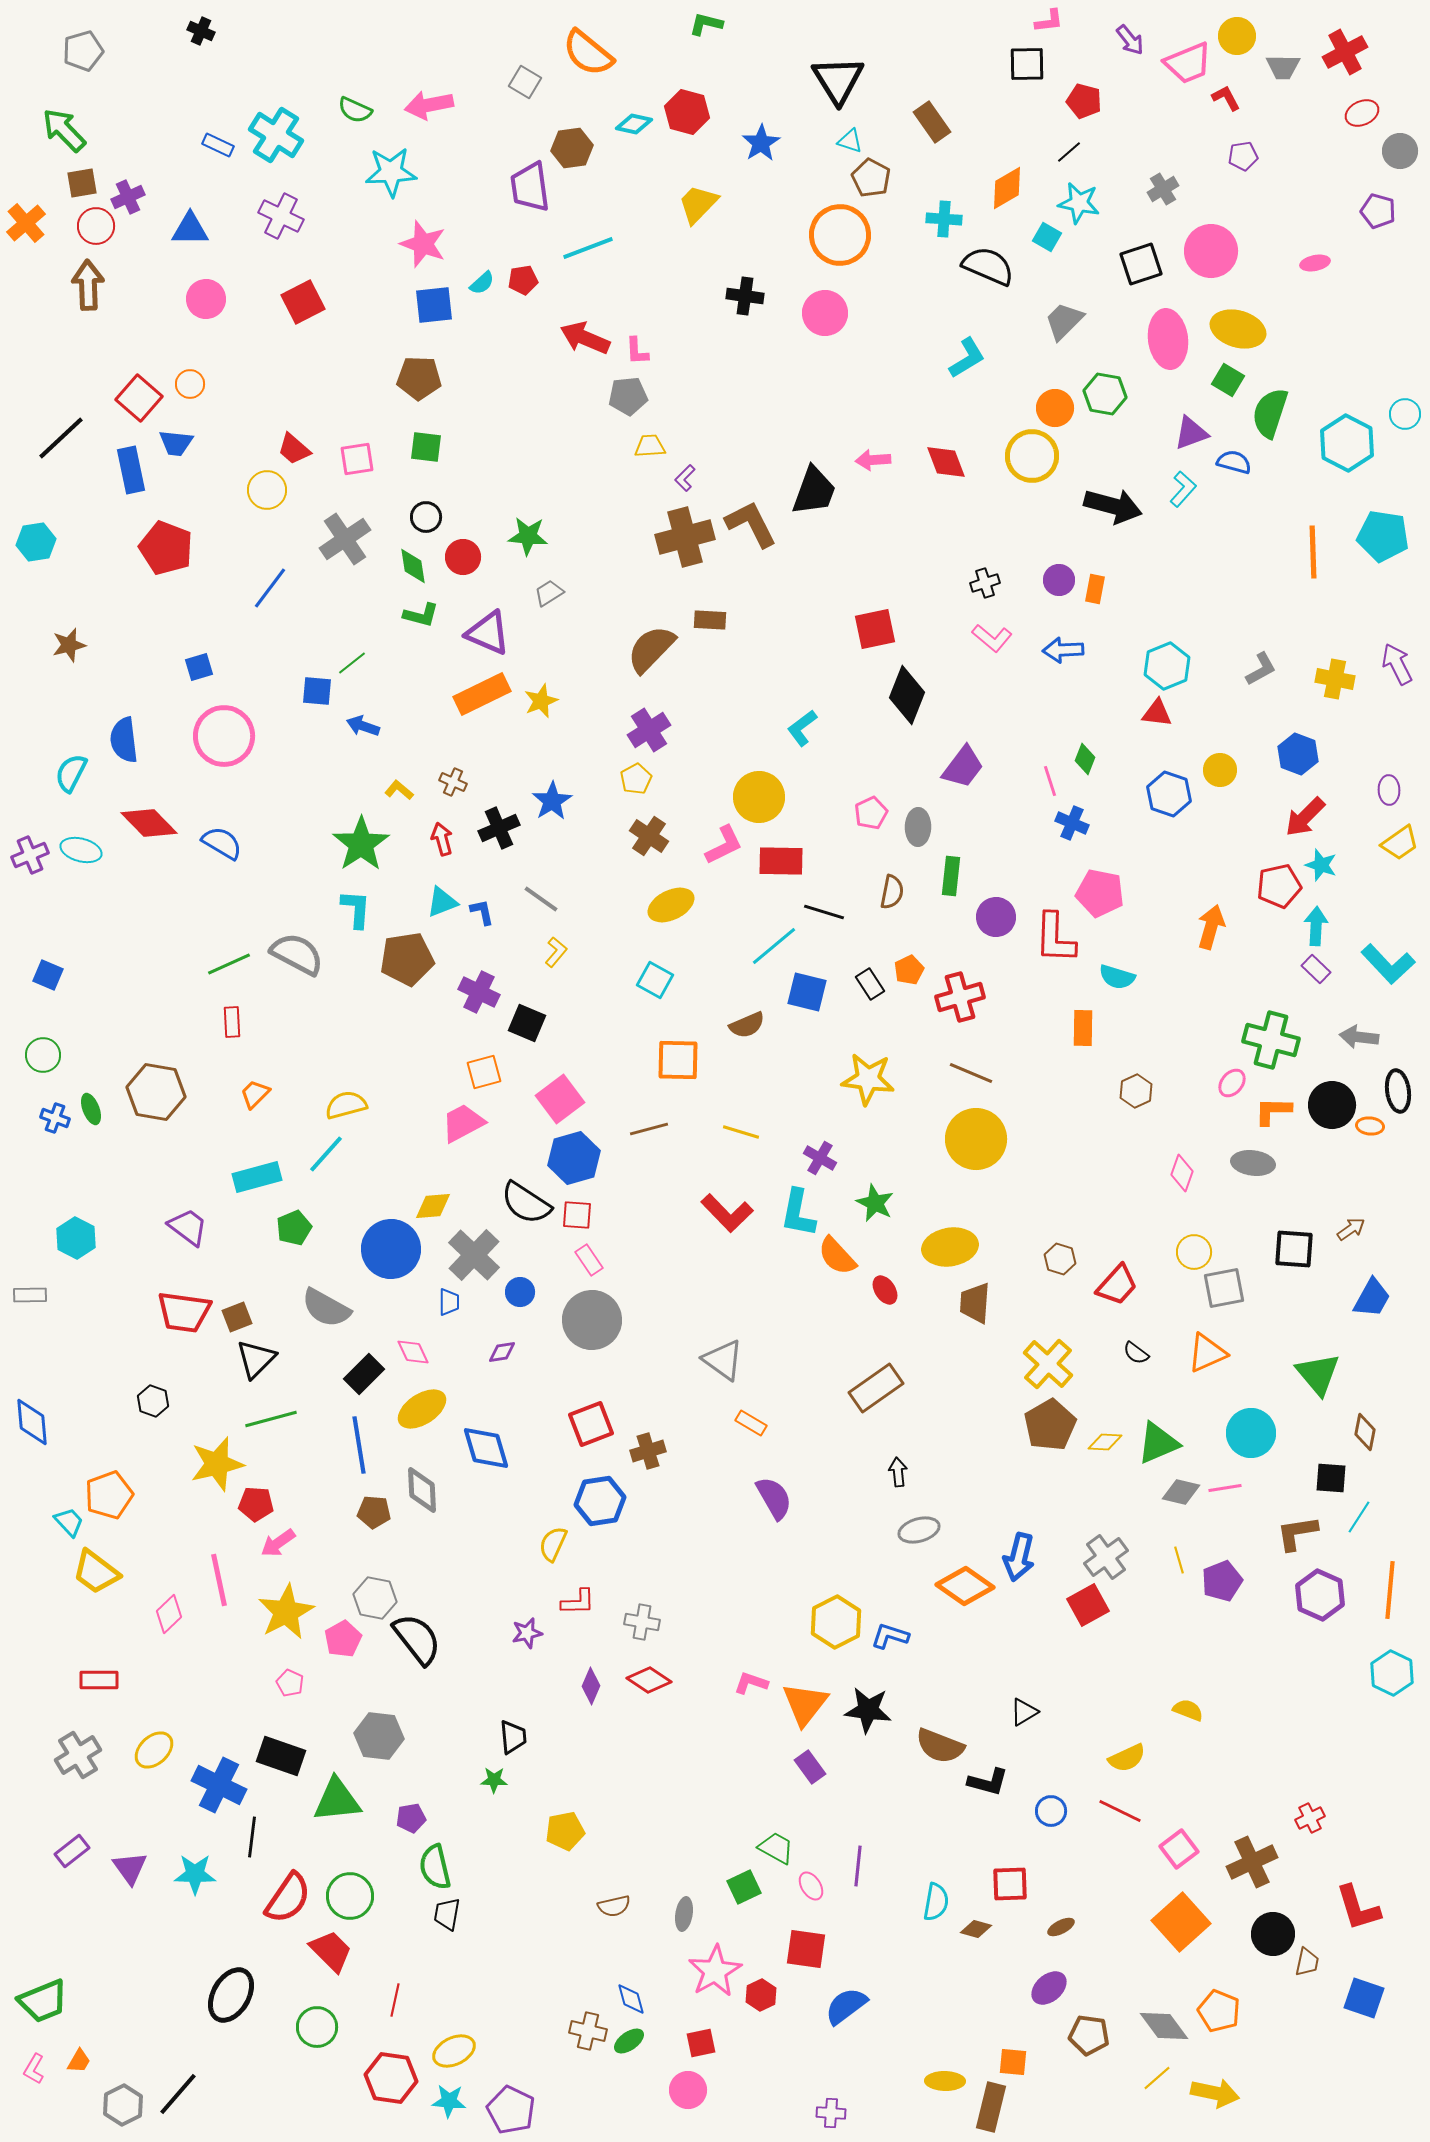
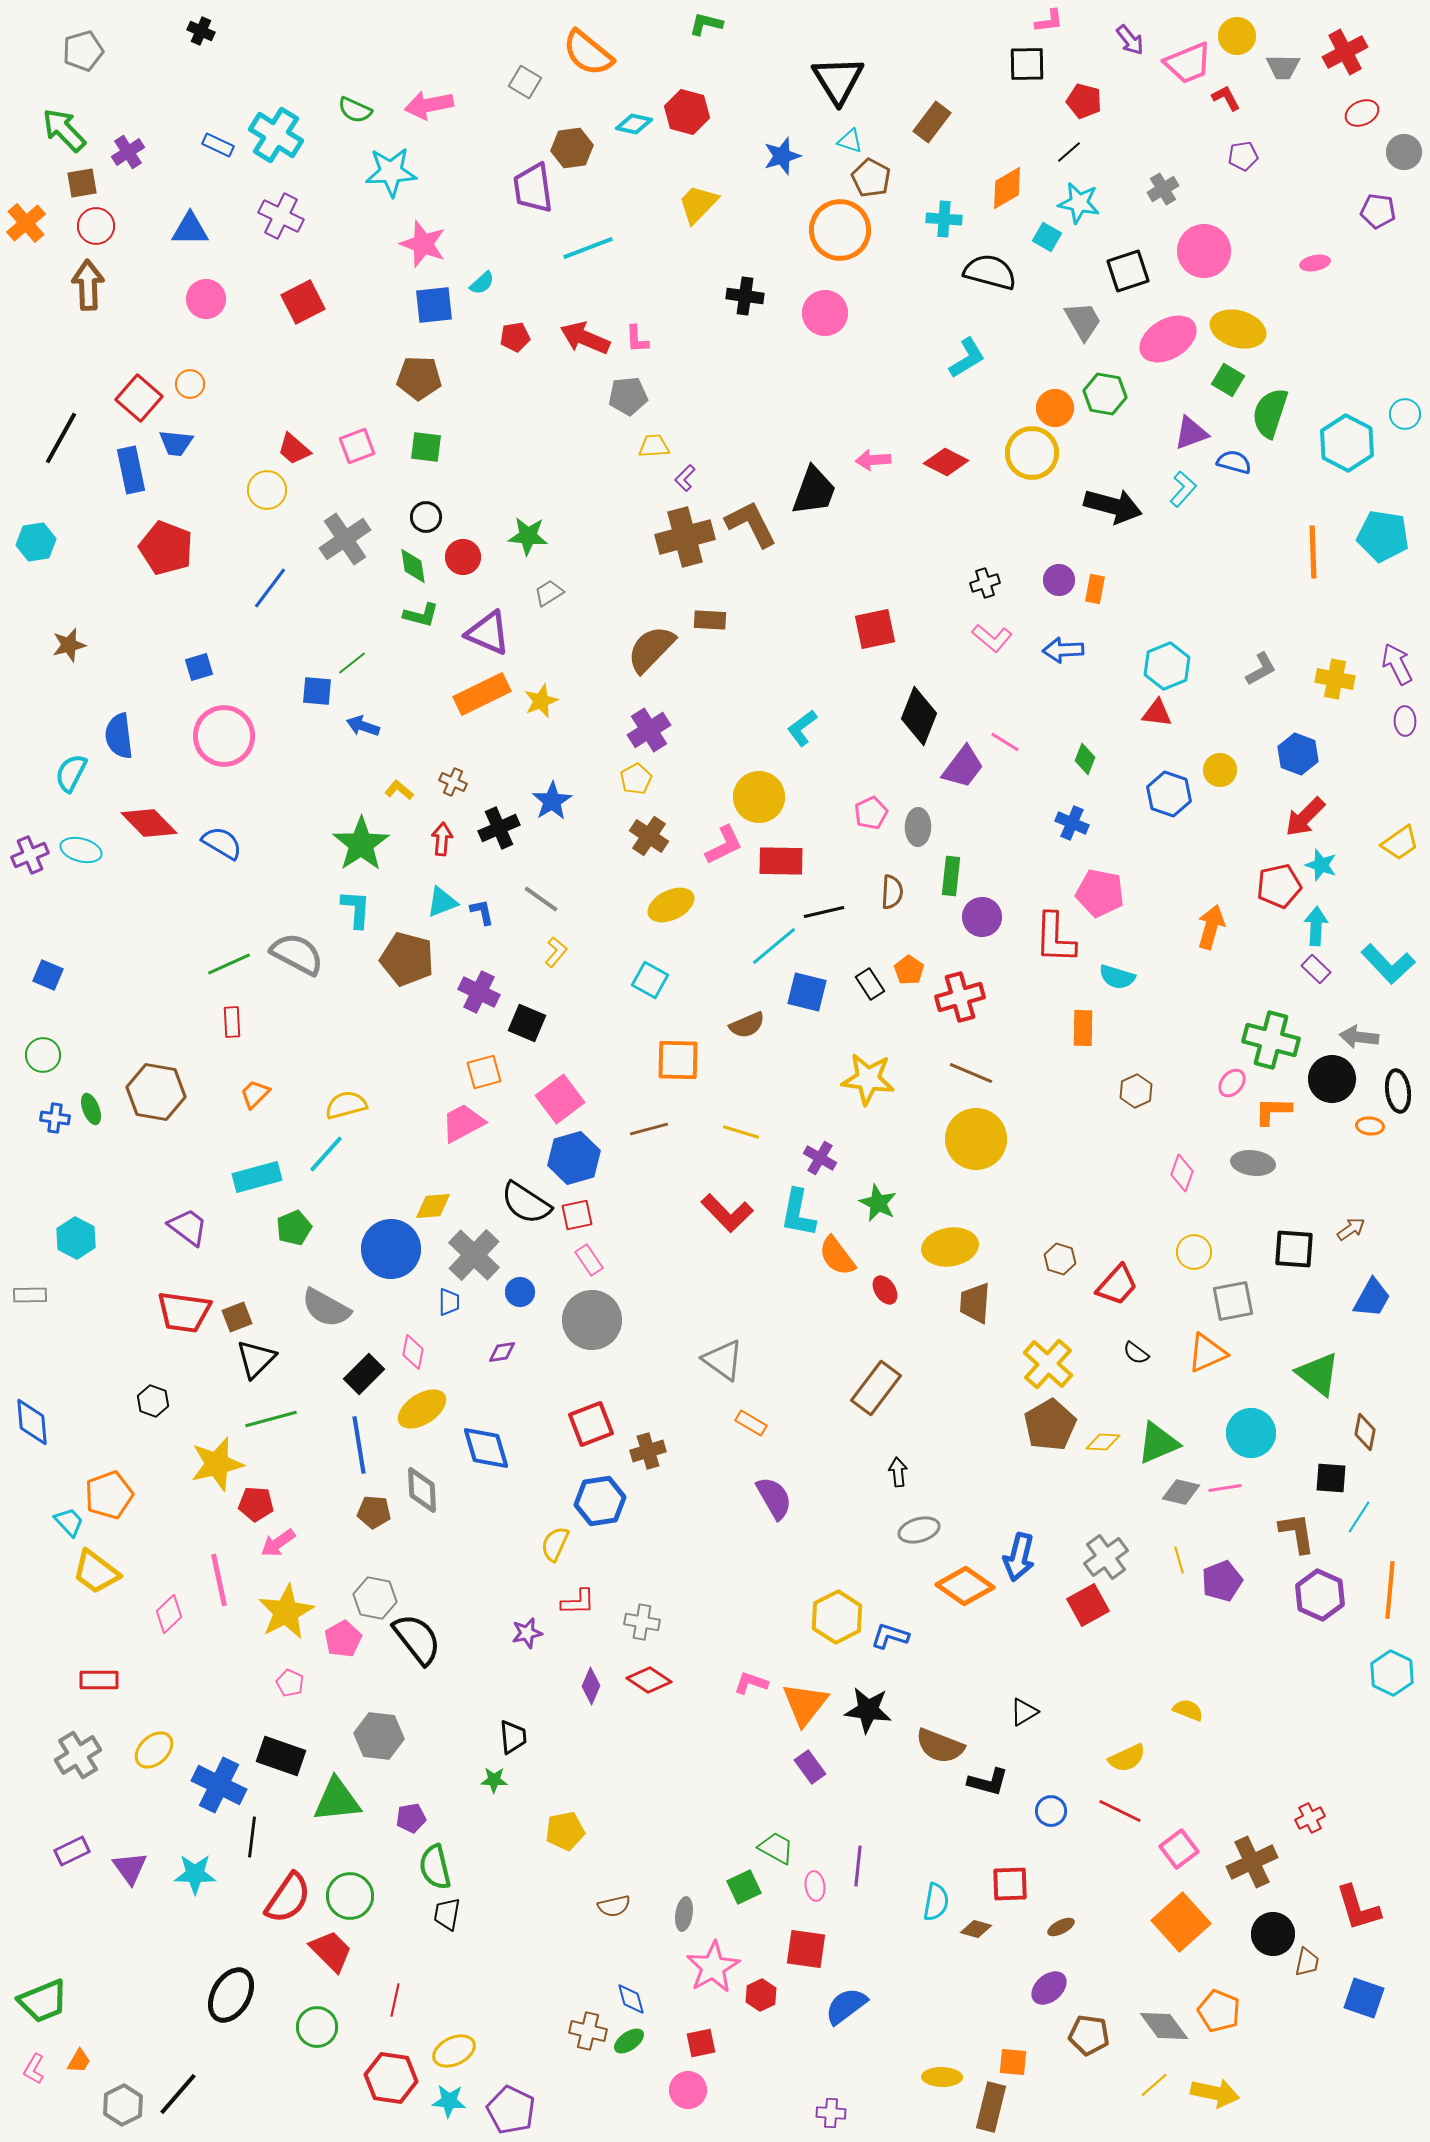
brown rectangle at (932, 122): rotated 72 degrees clockwise
blue star at (761, 143): moved 21 px right, 13 px down; rotated 15 degrees clockwise
gray circle at (1400, 151): moved 4 px right, 1 px down
purple trapezoid at (530, 187): moved 3 px right, 1 px down
purple cross at (128, 197): moved 45 px up; rotated 8 degrees counterclockwise
purple pentagon at (1378, 211): rotated 8 degrees counterclockwise
orange circle at (840, 235): moved 5 px up
pink circle at (1211, 251): moved 7 px left
black square at (1141, 264): moved 13 px left, 7 px down
black semicircle at (988, 266): moved 2 px right, 6 px down; rotated 8 degrees counterclockwise
red pentagon at (523, 280): moved 8 px left, 57 px down
gray trapezoid at (1064, 321): moved 19 px right; rotated 105 degrees clockwise
pink ellipse at (1168, 339): rotated 66 degrees clockwise
pink L-shape at (637, 351): moved 12 px up
black line at (61, 438): rotated 18 degrees counterclockwise
yellow trapezoid at (650, 446): moved 4 px right
yellow circle at (1032, 456): moved 3 px up
pink square at (357, 459): moved 13 px up; rotated 12 degrees counterclockwise
red diamond at (946, 462): rotated 42 degrees counterclockwise
black diamond at (907, 695): moved 12 px right, 21 px down
blue semicircle at (124, 740): moved 5 px left, 4 px up
pink line at (1050, 781): moved 45 px left, 39 px up; rotated 40 degrees counterclockwise
purple ellipse at (1389, 790): moved 16 px right, 69 px up
red arrow at (442, 839): rotated 20 degrees clockwise
brown semicircle at (892, 892): rotated 8 degrees counterclockwise
black line at (824, 912): rotated 30 degrees counterclockwise
purple circle at (996, 917): moved 14 px left
brown pentagon at (407, 959): rotated 24 degrees clockwise
orange pentagon at (909, 970): rotated 12 degrees counterclockwise
cyan square at (655, 980): moved 5 px left
black circle at (1332, 1105): moved 26 px up
blue cross at (55, 1118): rotated 12 degrees counterclockwise
green star at (875, 1203): moved 3 px right
red square at (577, 1215): rotated 16 degrees counterclockwise
orange semicircle at (837, 1256): rotated 6 degrees clockwise
gray square at (1224, 1288): moved 9 px right, 13 px down
pink diamond at (413, 1352): rotated 36 degrees clockwise
green triangle at (1318, 1374): rotated 12 degrees counterclockwise
brown rectangle at (876, 1388): rotated 18 degrees counterclockwise
yellow diamond at (1105, 1442): moved 2 px left
brown L-shape at (1297, 1533): rotated 90 degrees clockwise
yellow semicircle at (553, 1544): moved 2 px right
yellow hexagon at (836, 1622): moved 1 px right, 5 px up
purple rectangle at (72, 1851): rotated 12 degrees clockwise
pink ellipse at (811, 1886): moved 4 px right; rotated 24 degrees clockwise
pink star at (715, 1971): moved 2 px left, 4 px up
yellow line at (1157, 2078): moved 3 px left, 7 px down
yellow ellipse at (945, 2081): moved 3 px left, 4 px up
